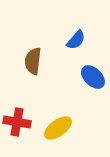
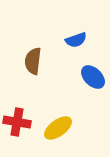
blue semicircle: rotated 30 degrees clockwise
